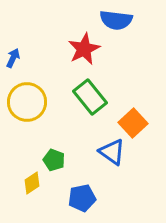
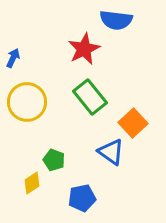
blue triangle: moved 1 px left
